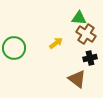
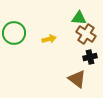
yellow arrow: moved 7 px left, 4 px up; rotated 24 degrees clockwise
green circle: moved 15 px up
black cross: moved 1 px up
